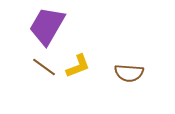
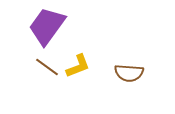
purple trapezoid: rotated 6 degrees clockwise
brown line: moved 3 px right
